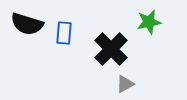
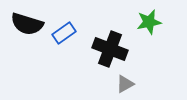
blue rectangle: rotated 50 degrees clockwise
black cross: moved 1 px left; rotated 24 degrees counterclockwise
